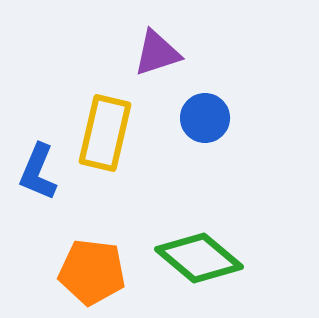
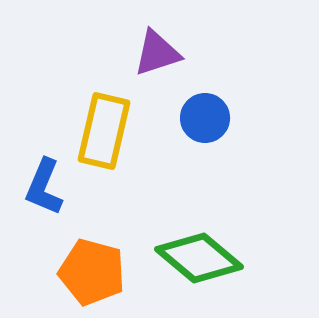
yellow rectangle: moved 1 px left, 2 px up
blue L-shape: moved 6 px right, 15 px down
orange pentagon: rotated 8 degrees clockwise
